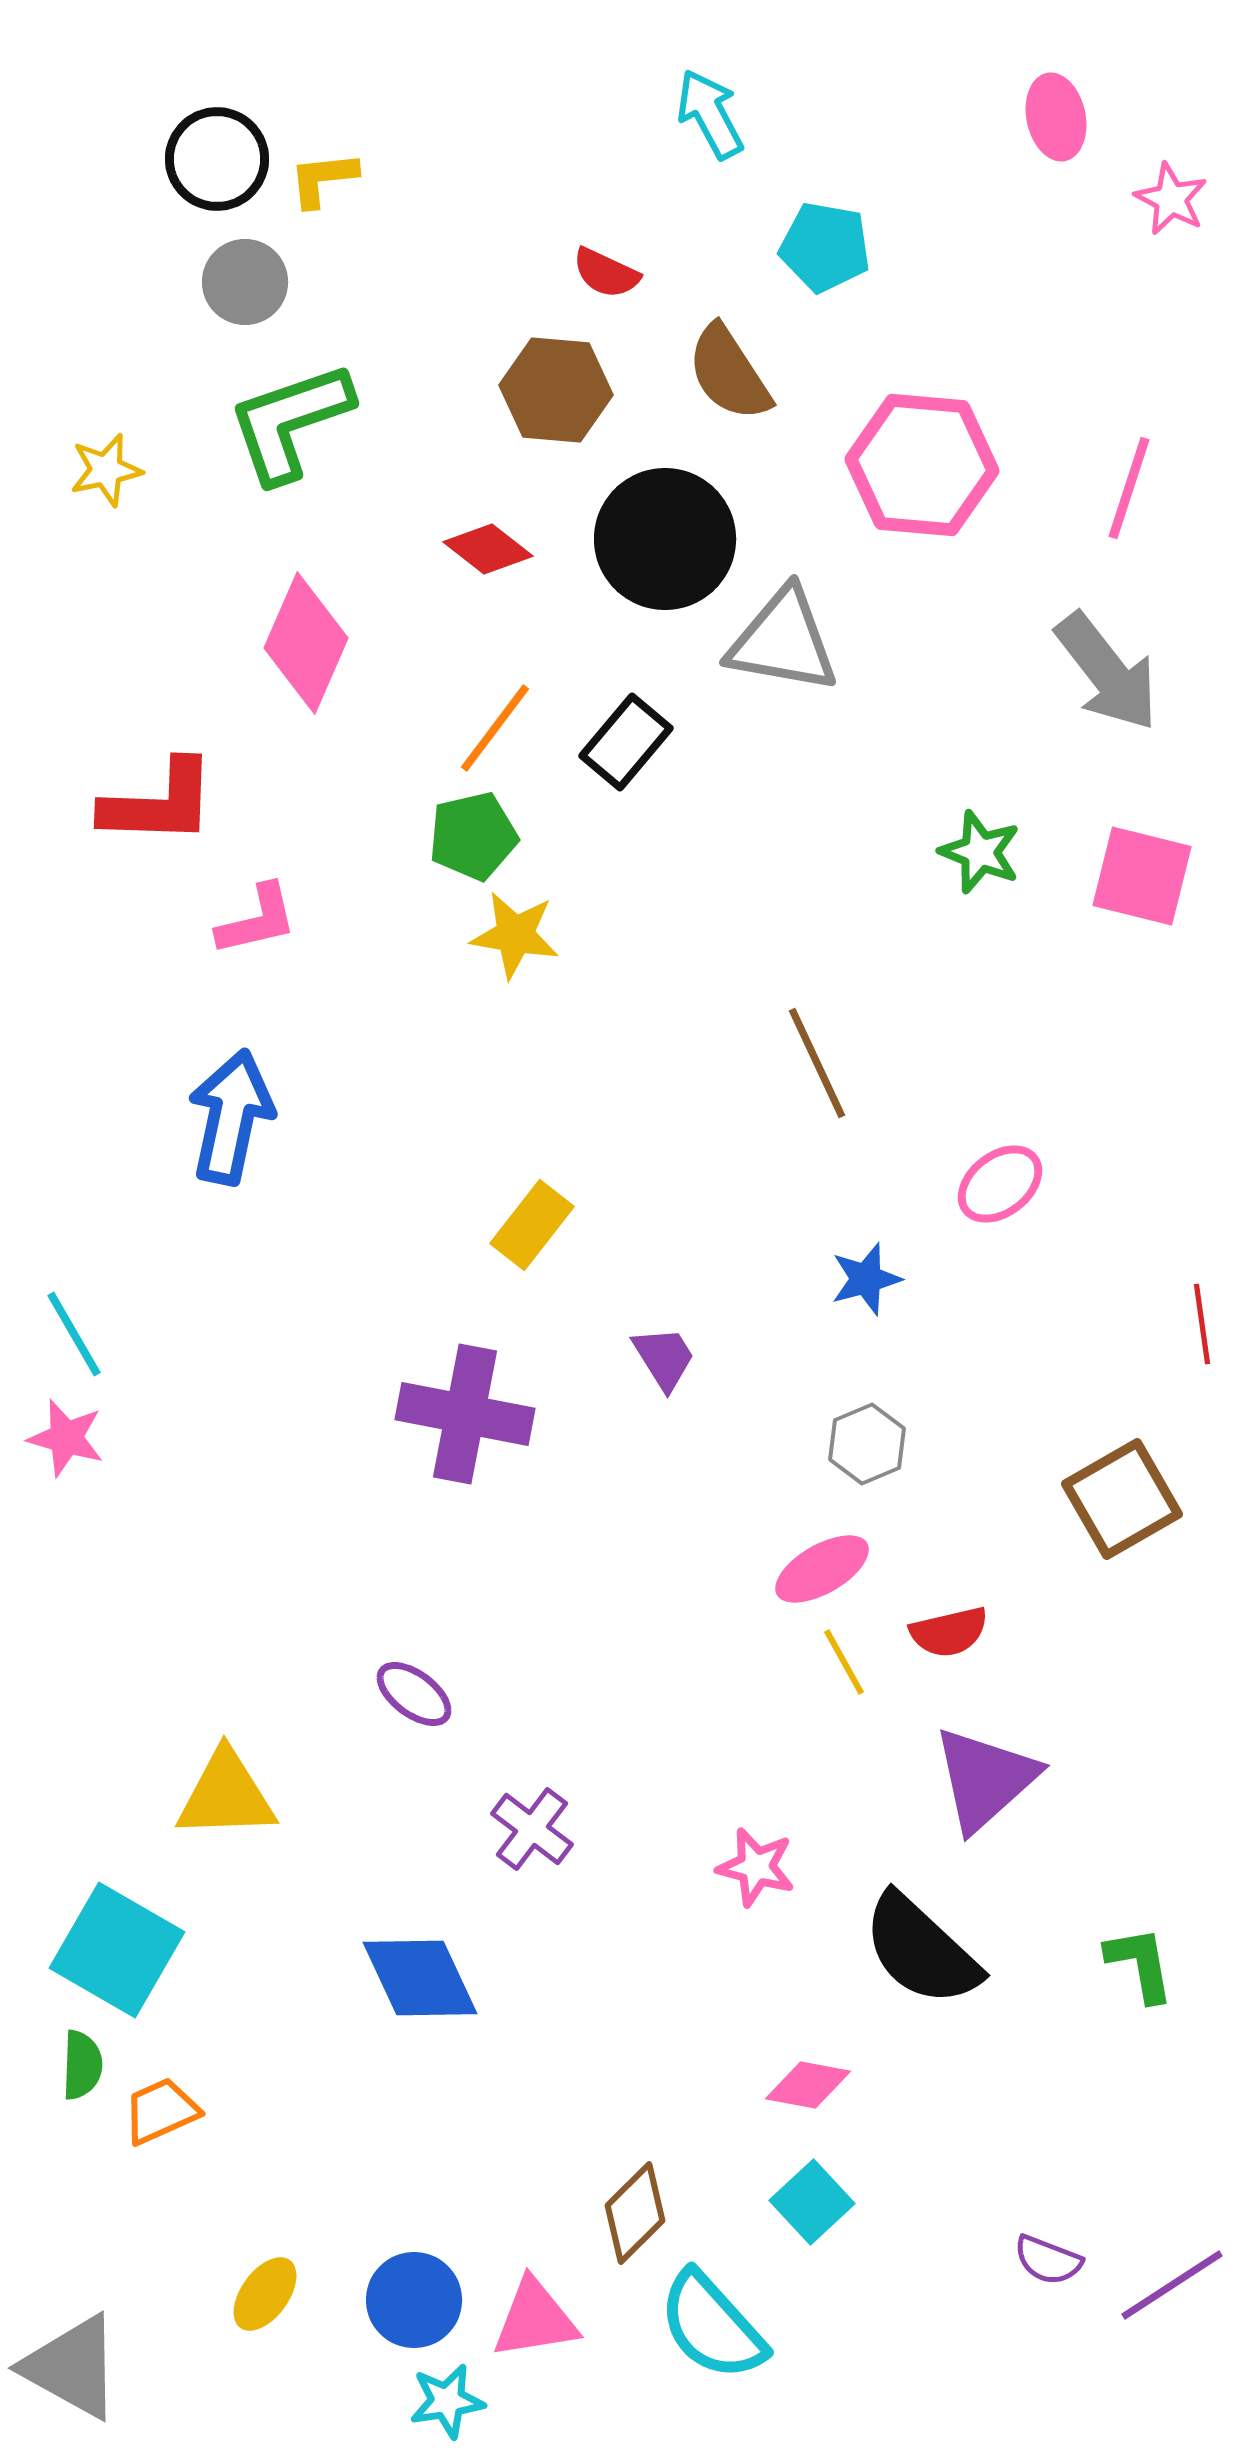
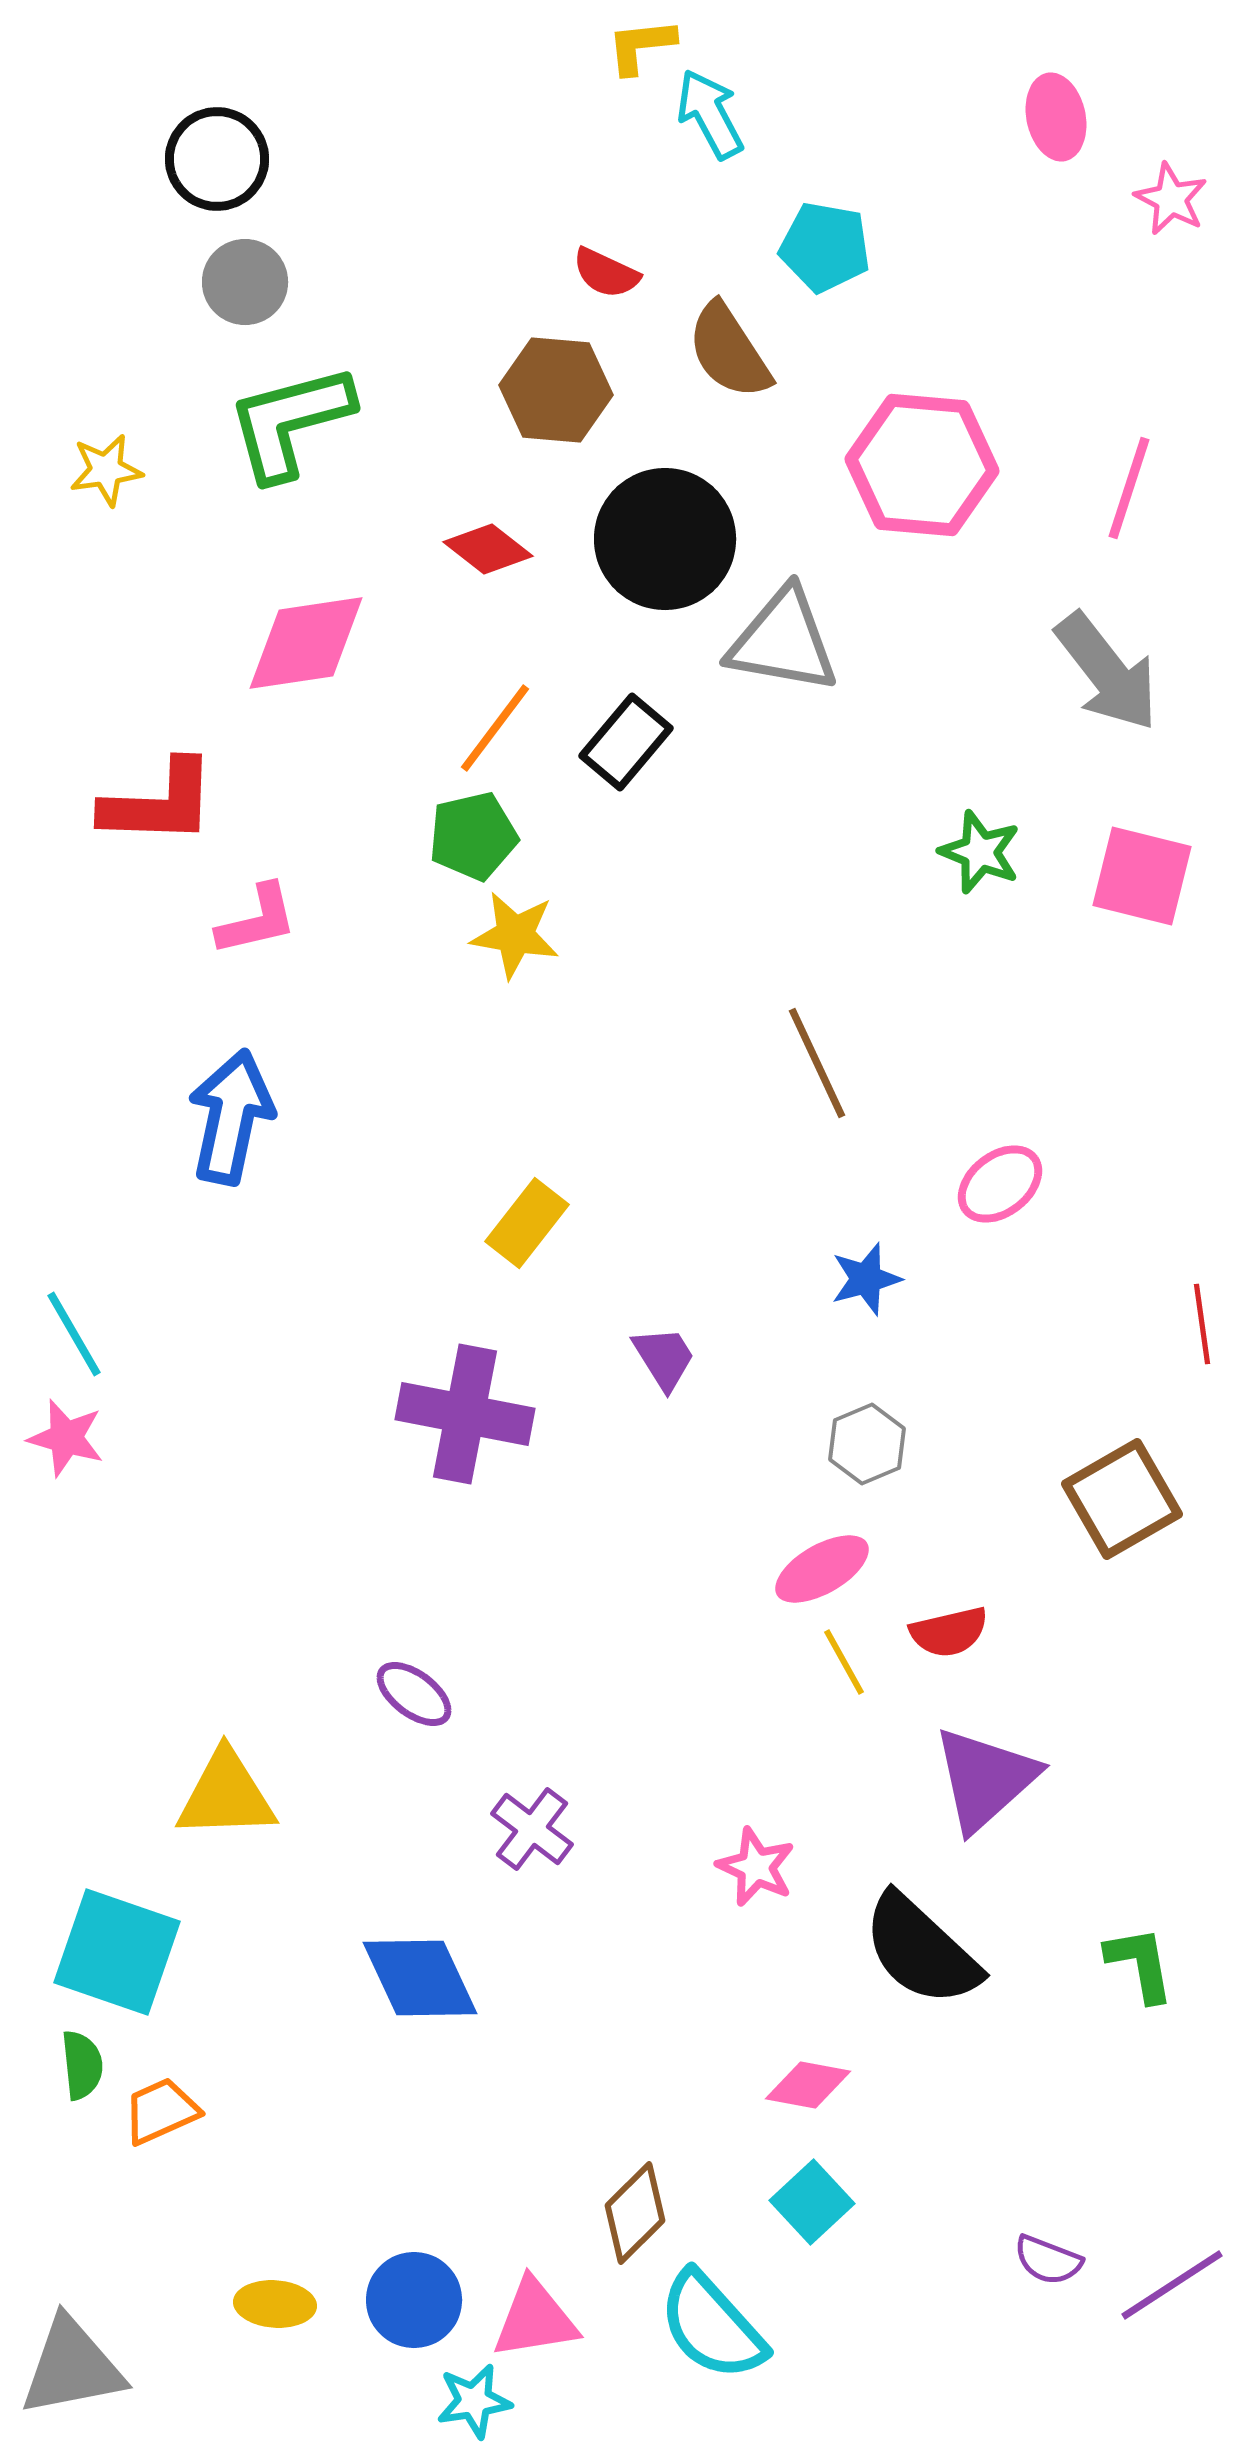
yellow L-shape at (323, 179): moved 318 px right, 133 px up
brown semicircle at (729, 373): moved 22 px up
green L-shape at (290, 422): rotated 4 degrees clockwise
yellow star at (106, 470): rotated 4 degrees clockwise
pink diamond at (306, 643): rotated 58 degrees clockwise
yellow rectangle at (532, 1225): moved 5 px left, 2 px up
pink star at (756, 1867): rotated 10 degrees clockwise
cyan square at (117, 1950): moved 2 px down; rotated 11 degrees counterclockwise
green semicircle at (82, 2065): rotated 8 degrees counterclockwise
yellow ellipse at (265, 2294): moved 10 px right, 10 px down; rotated 58 degrees clockwise
gray triangle at (72, 2367): rotated 40 degrees counterclockwise
cyan star at (447, 2401): moved 27 px right
